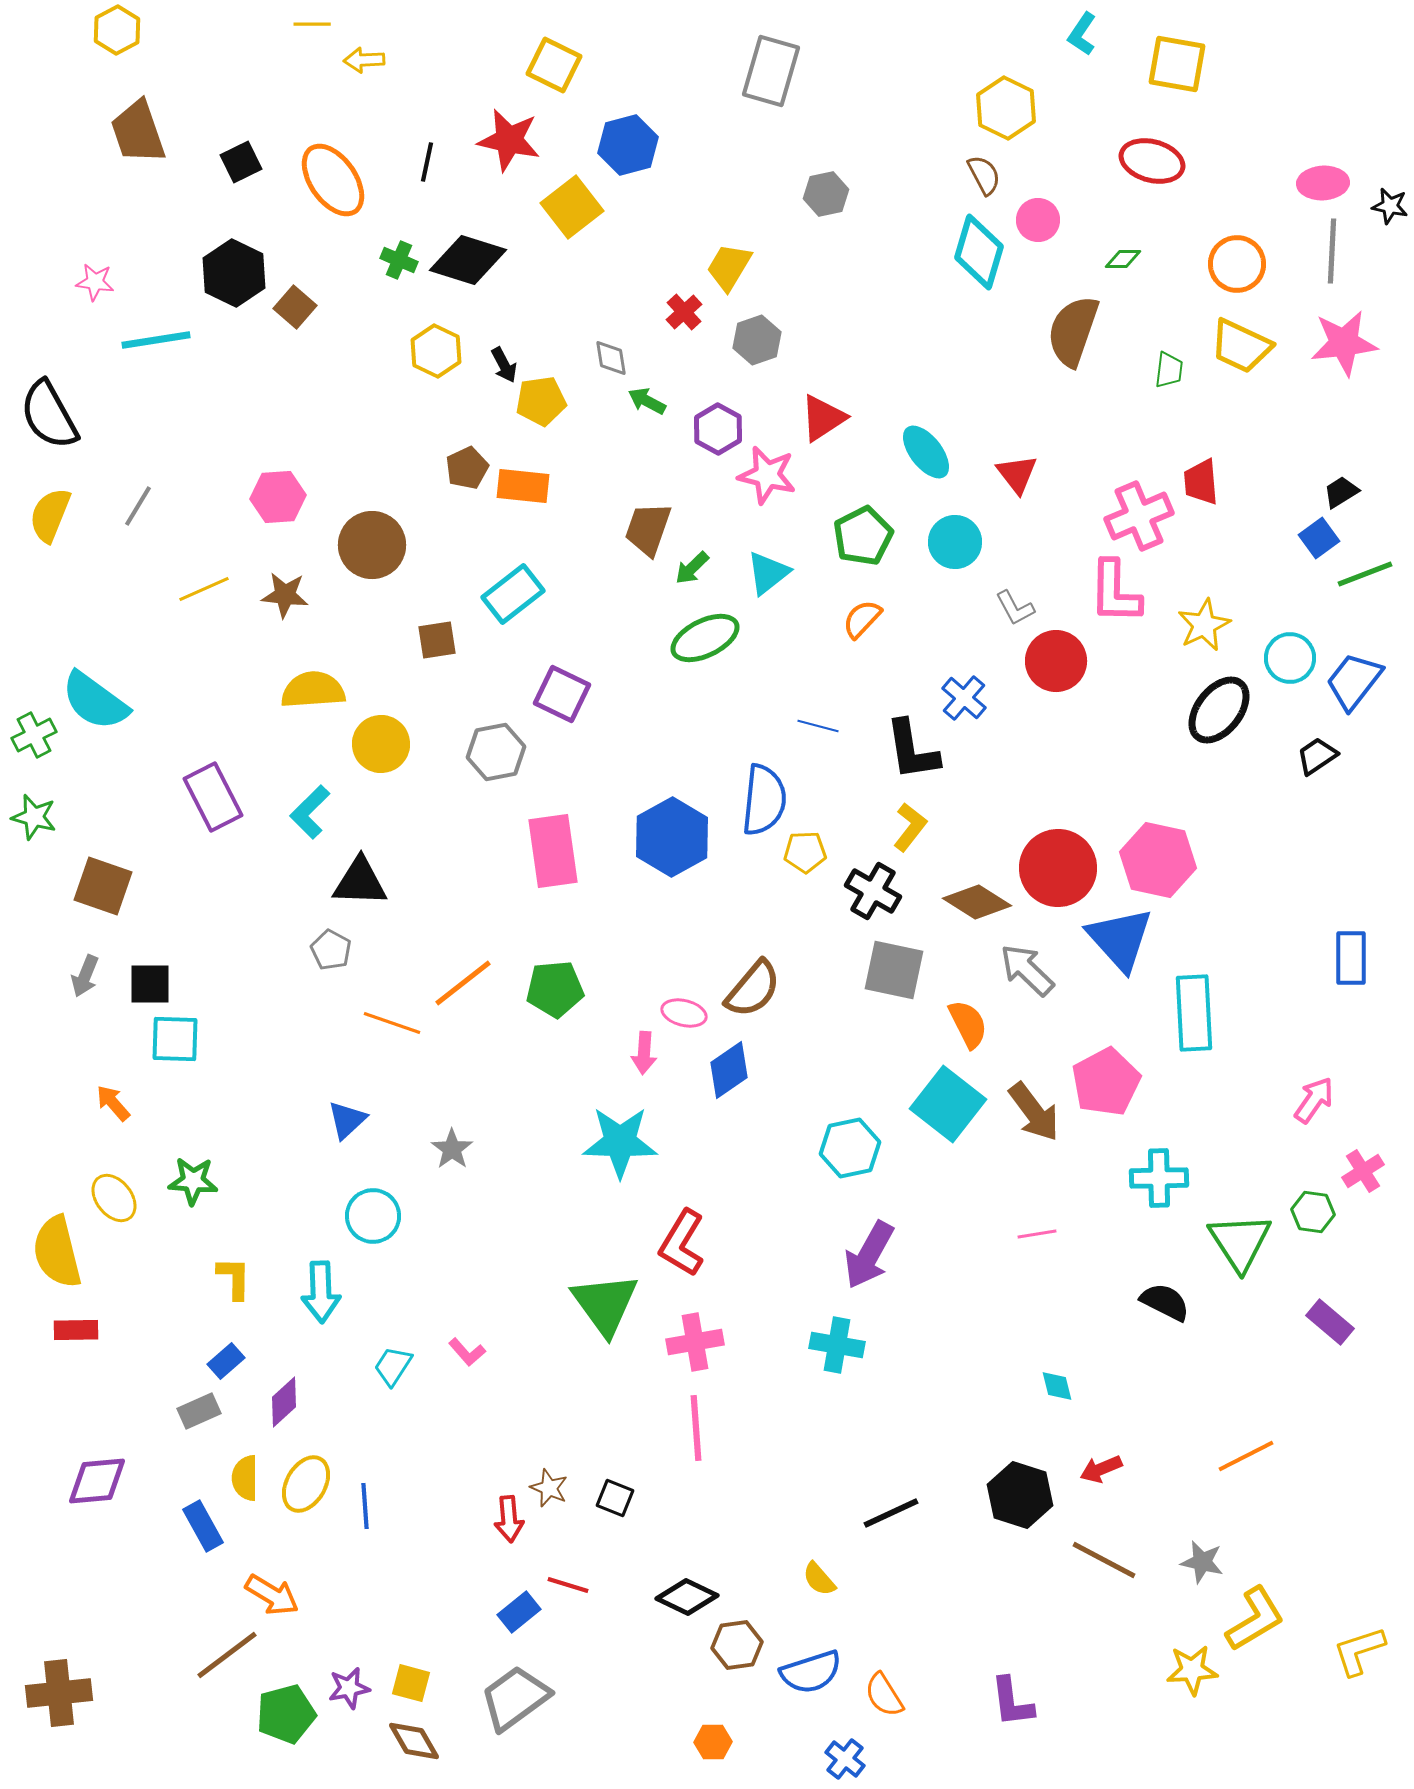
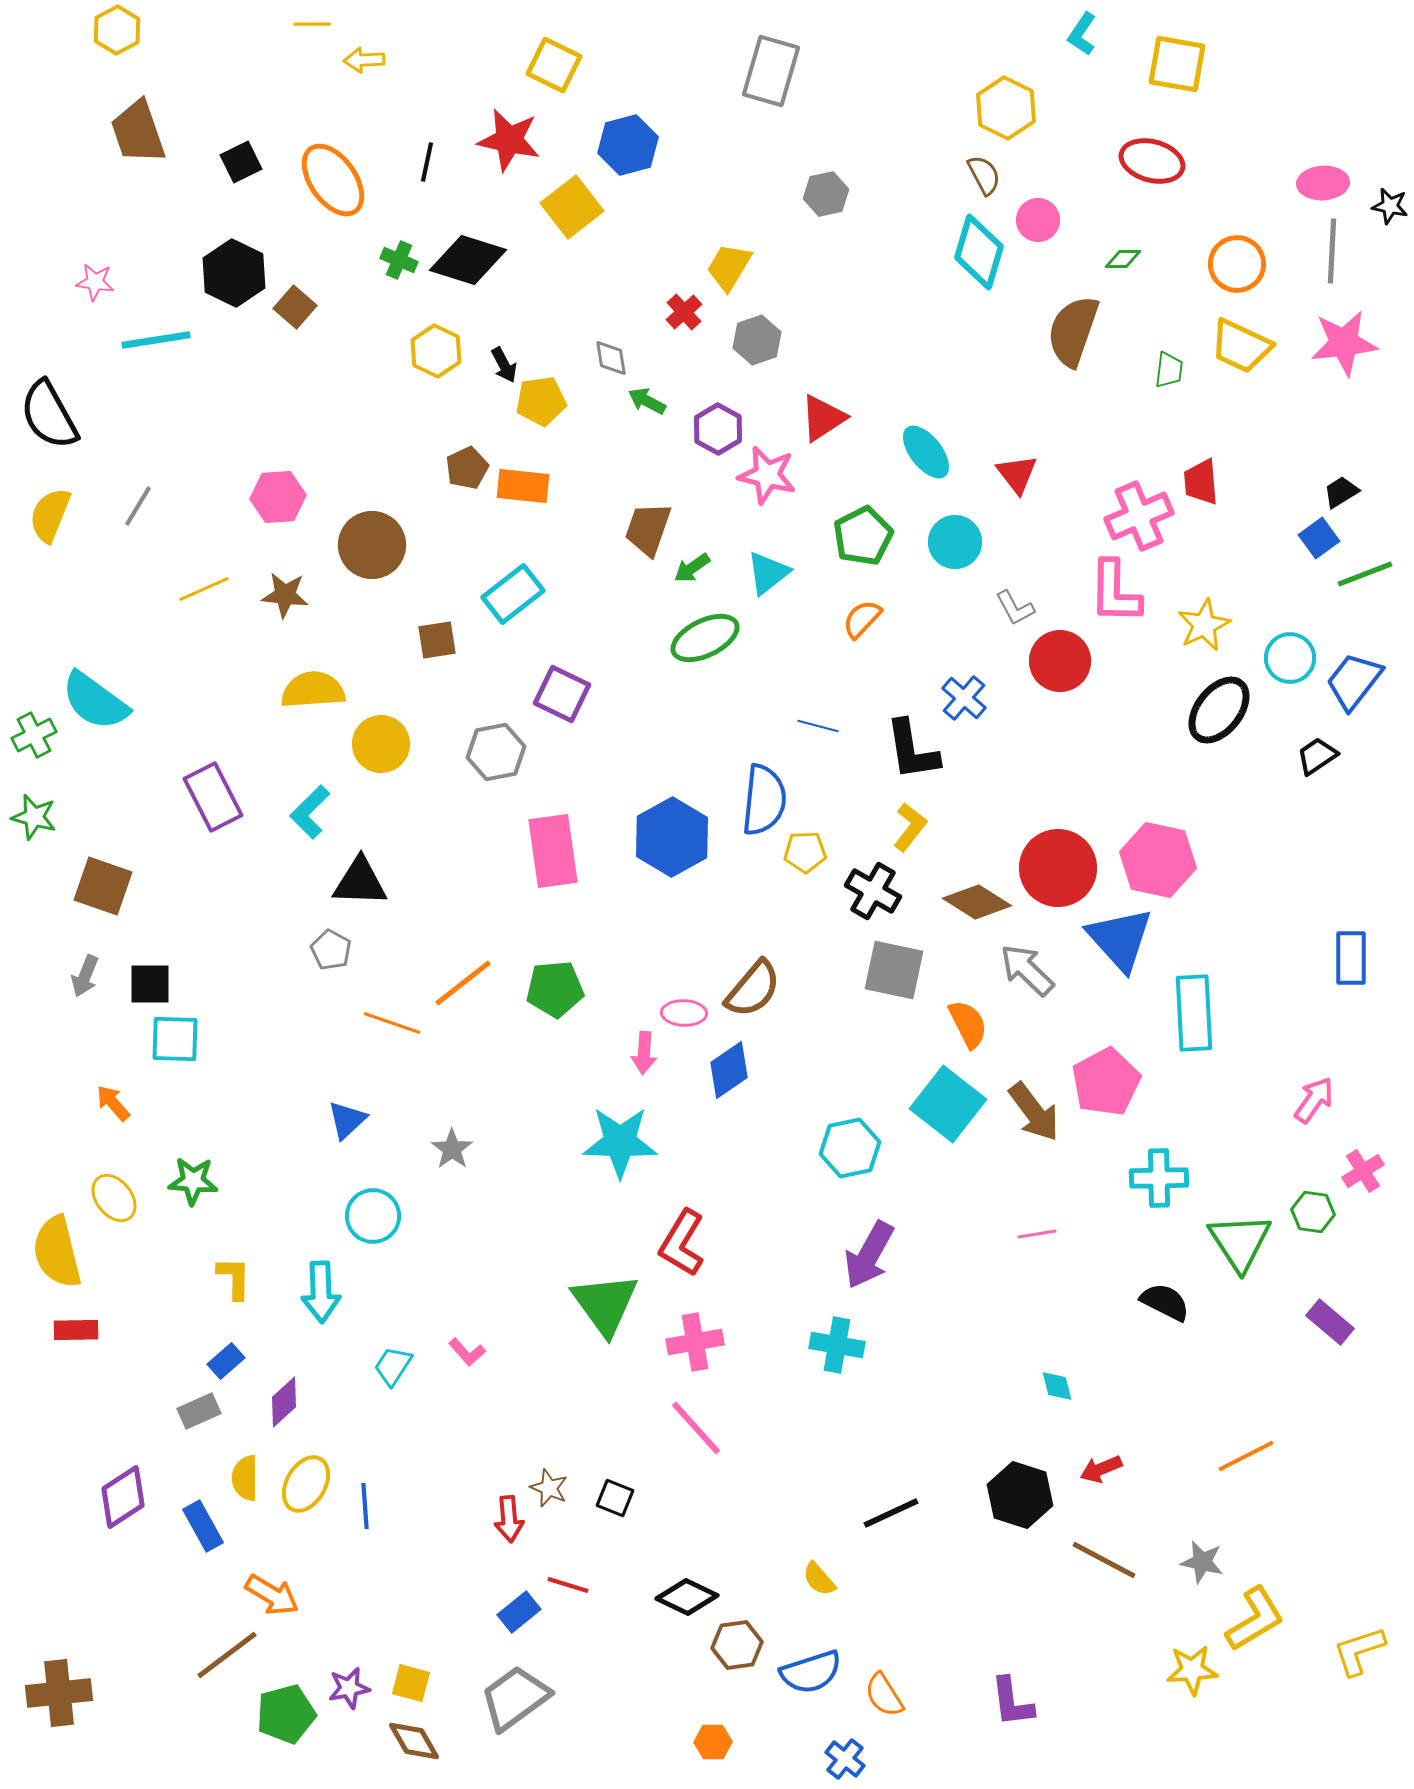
green arrow at (692, 568): rotated 9 degrees clockwise
red circle at (1056, 661): moved 4 px right
pink ellipse at (684, 1013): rotated 12 degrees counterclockwise
pink line at (696, 1428): rotated 38 degrees counterclockwise
purple diamond at (97, 1481): moved 26 px right, 16 px down; rotated 28 degrees counterclockwise
